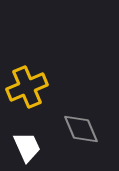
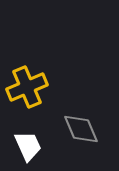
white trapezoid: moved 1 px right, 1 px up
